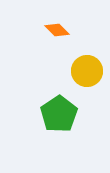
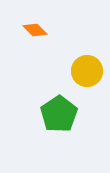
orange diamond: moved 22 px left
